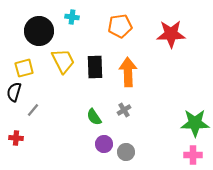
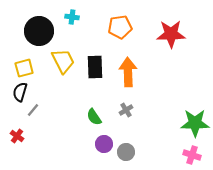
orange pentagon: moved 1 px down
black semicircle: moved 6 px right
gray cross: moved 2 px right
red cross: moved 1 px right, 2 px up; rotated 32 degrees clockwise
pink cross: moved 1 px left; rotated 18 degrees clockwise
